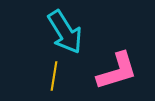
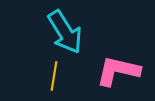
pink L-shape: moved 1 px right; rotated 150 degrees counterclockwise
